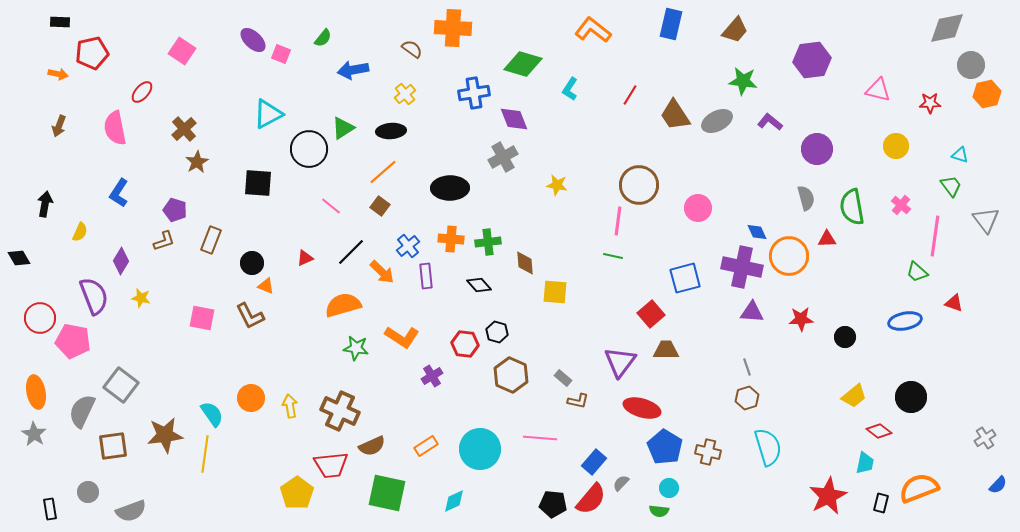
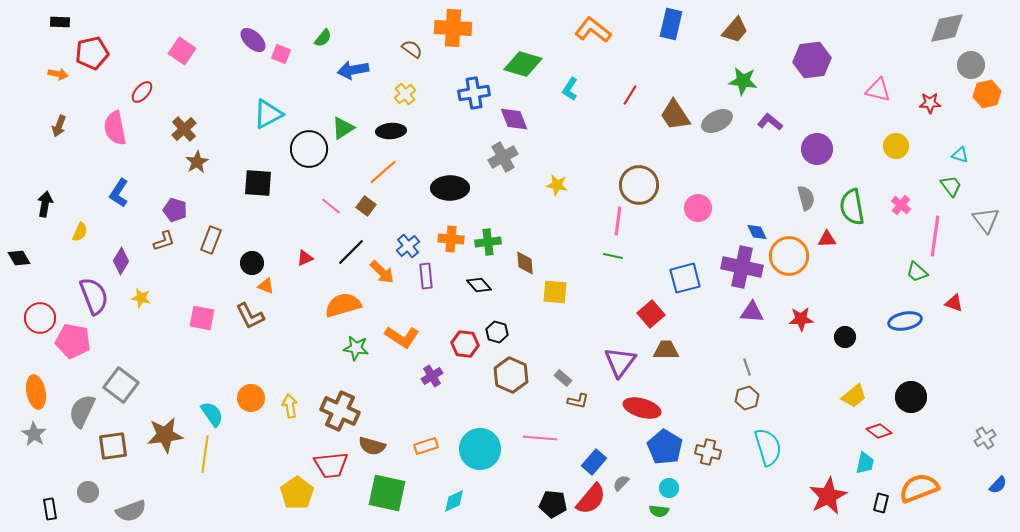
brown square at (380, 206): moved 14 px left
brown semicircle at (372, 446): rotated 40 degrees clockwise
orange rectangle at (426, 446): rotated 15 degrees clockwise
